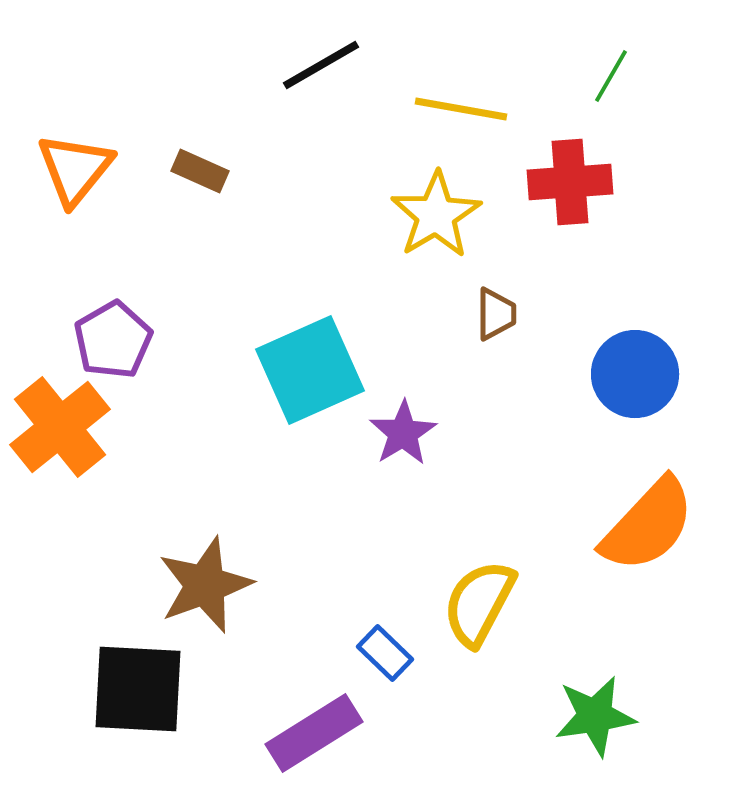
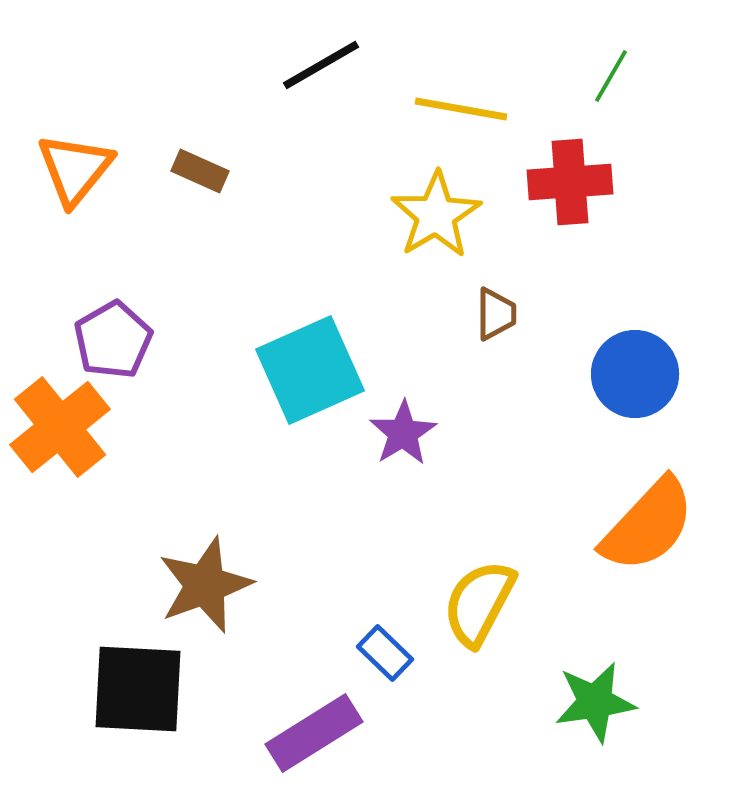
green star: moved 14 px up
